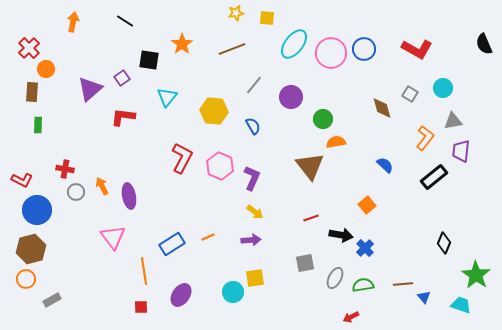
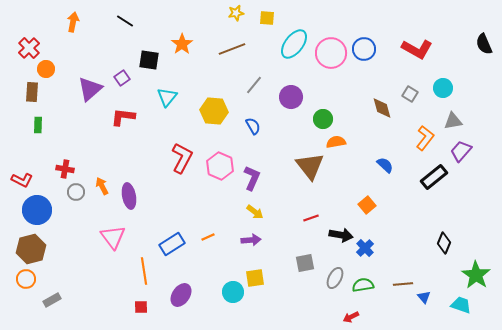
purple trapezoid at (461, 151): rotated 35 degrees clockwise
